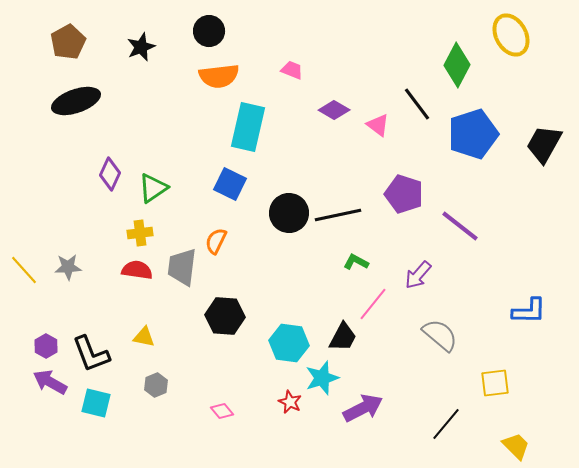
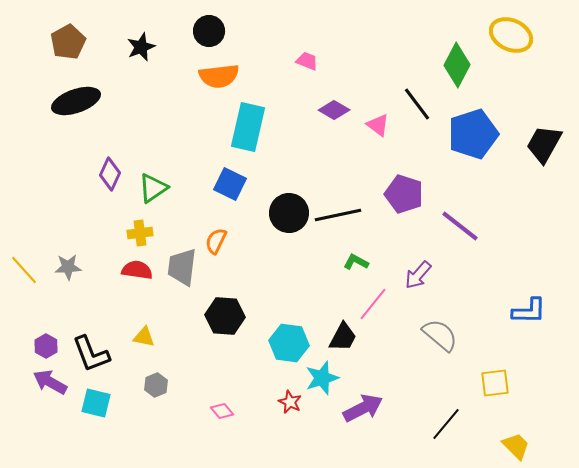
yellow ellipse at (511, 35): rotated 36 degrees counterclockwise
pink trapezoid at (292, 70): moved 15 px right, 9 px up
